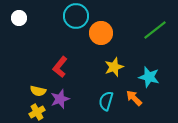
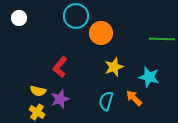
green line: moved 7 px right, 9 px down; rotated 40 degrees clockwise
yellow cross: rotated 28 degrees counterclockwise
